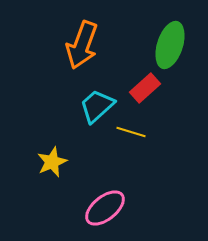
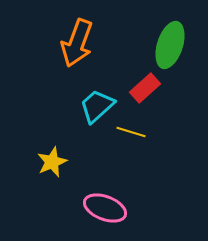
orange arrow: moved 5 px left, 2 px up
pink ellipse: rotated 60 degrees clockwise
